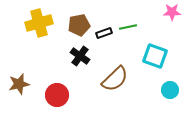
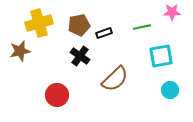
green line: moved 14 px right
cyan square: moved 6 px right; rotated 30 degrees counterclockwise
brown star: moved 1 px right, 33 px up
